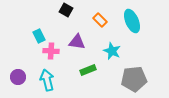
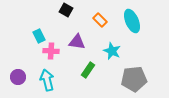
green rectangle: rotated 35 degrees counterclockwise
